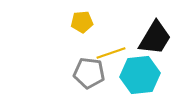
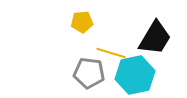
yellow line: rotated 36 degrees clockwise
cyan hexagon: moved 5 px left; rotated 6 degrees counterclockwise
